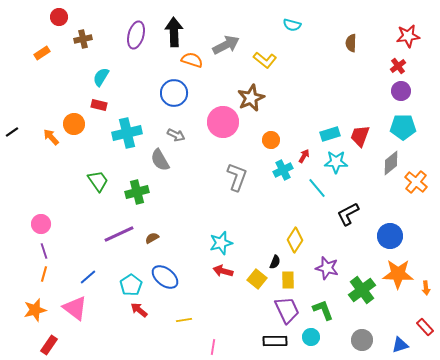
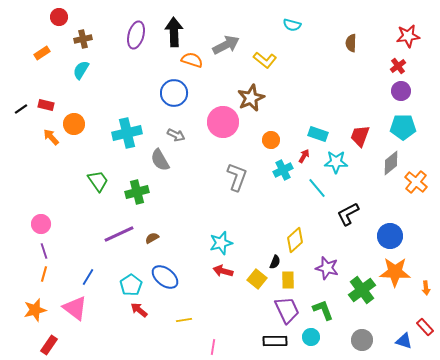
cyan semicircle at (101, 77): moved 20 px left, 7 px up
red rectangle at (99, 105): moved 53 px left
black line at (12, 132): moved 9 px right, 23 px up
cyan rectangle at (330, 134): moved 12 px left; rotated 36 degrees clockwise
yellow diamond at (295, 240): rotated 15 degrees clockwise
orange star at (398, 274): moved 3 px left, 2 px up
blue line at (88, 277): rotated 18 degrees counterclockwise
blue triangle at (400, 345): moved 4 px right, 4 px up; rotated 36 degrees clockwise
